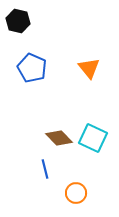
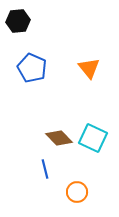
black hexagon: rotated 20 degrees counterclockwise
orange circle: moved 1 px right, 1 px up
